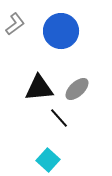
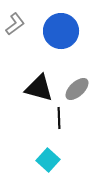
black triangle: rotated 20 degrees clockwise
black line: rotated 40 degrees clockwise
